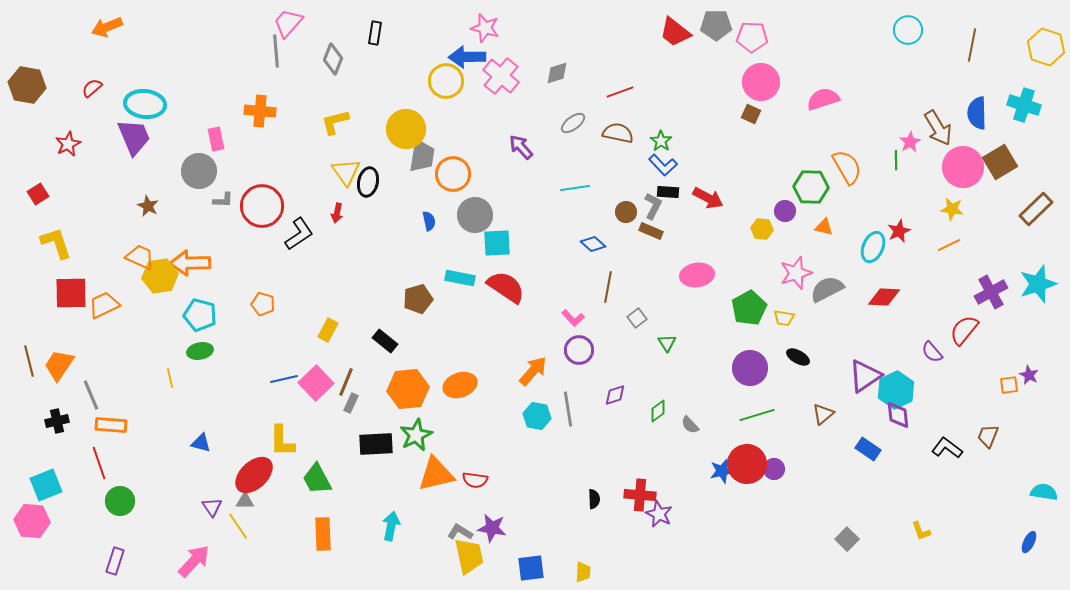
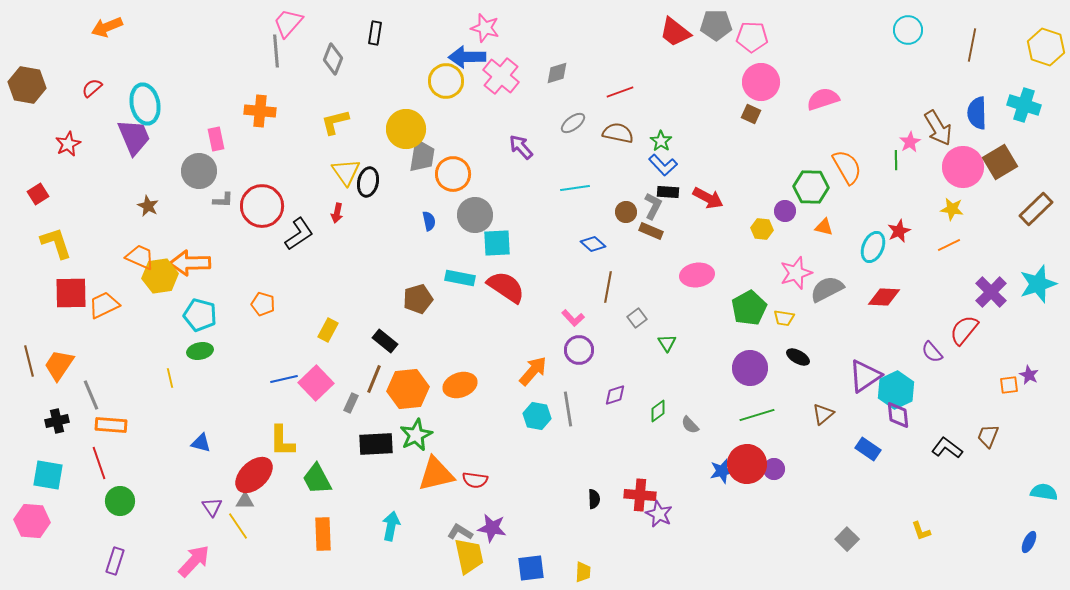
cyan ellipse at (145, 104): rotated 72 degrees clockwise
purple cross at (991, 292): rotated 16 degrees counterclockwise
brown line at (346, 382): moved 28 px right, 3 px up
cyan square at (46, 485): moved 2 px right, 10 px up; rotated 32 degrees clockwise
